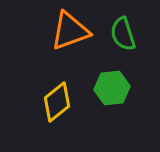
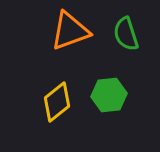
green semicircle: moved 3 px right
green hexagon: moved 3 px left, 7 px down
